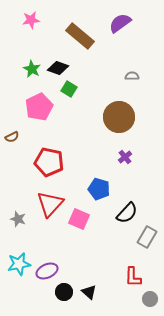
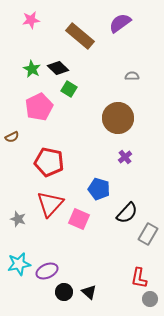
black diamond: rotated 25 degrees clockwise
brown circle: moved 1 px left, 1 px down
gray rectangle: moved 1 px right, 3 px up
red L-shape: moved 6 px right, 1 px down; rotated 10 degrees clockwise
